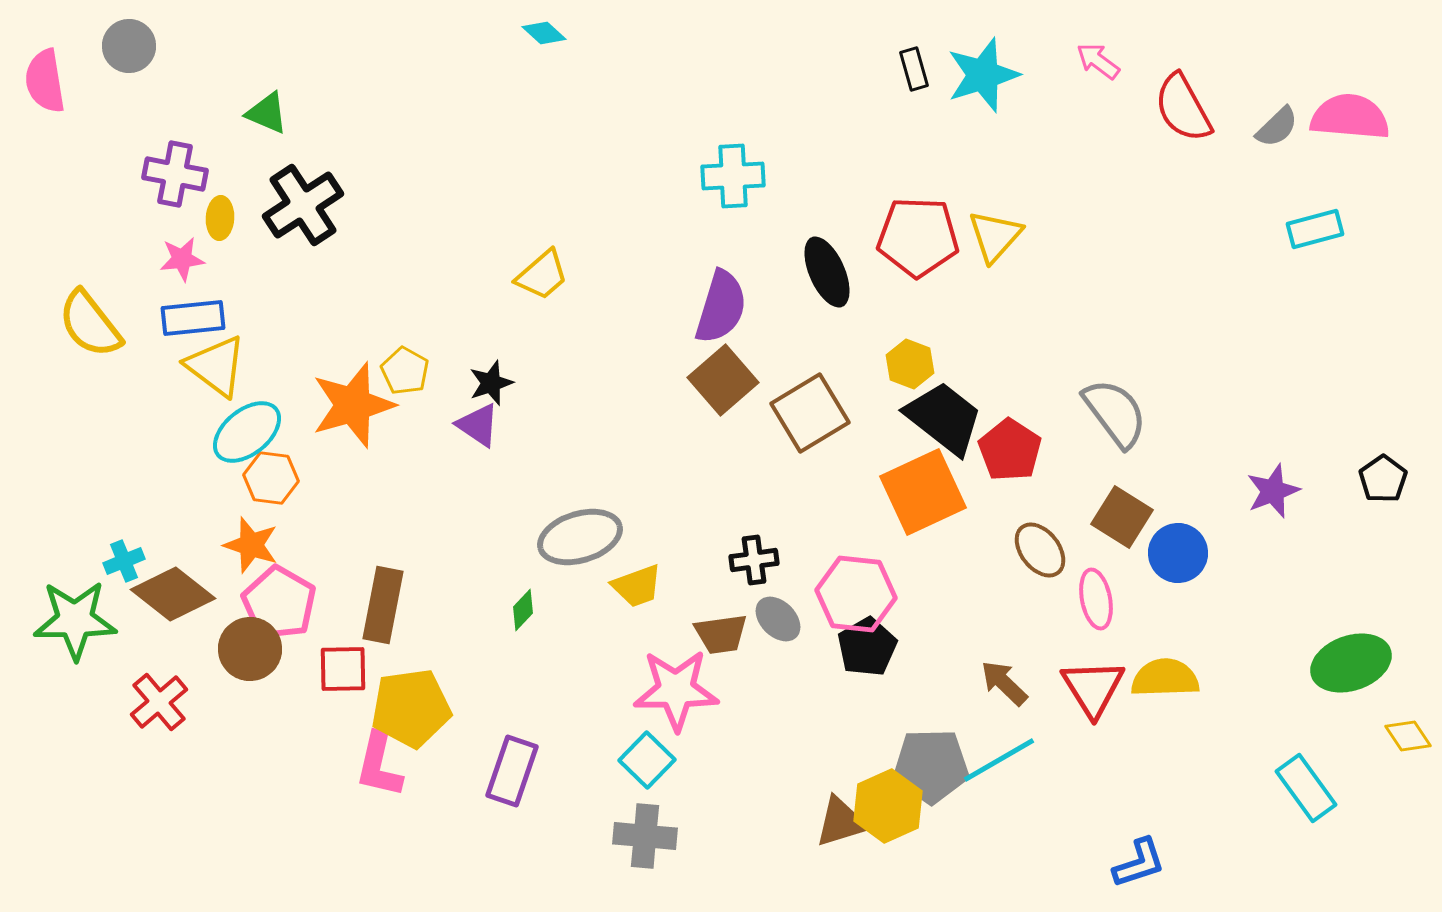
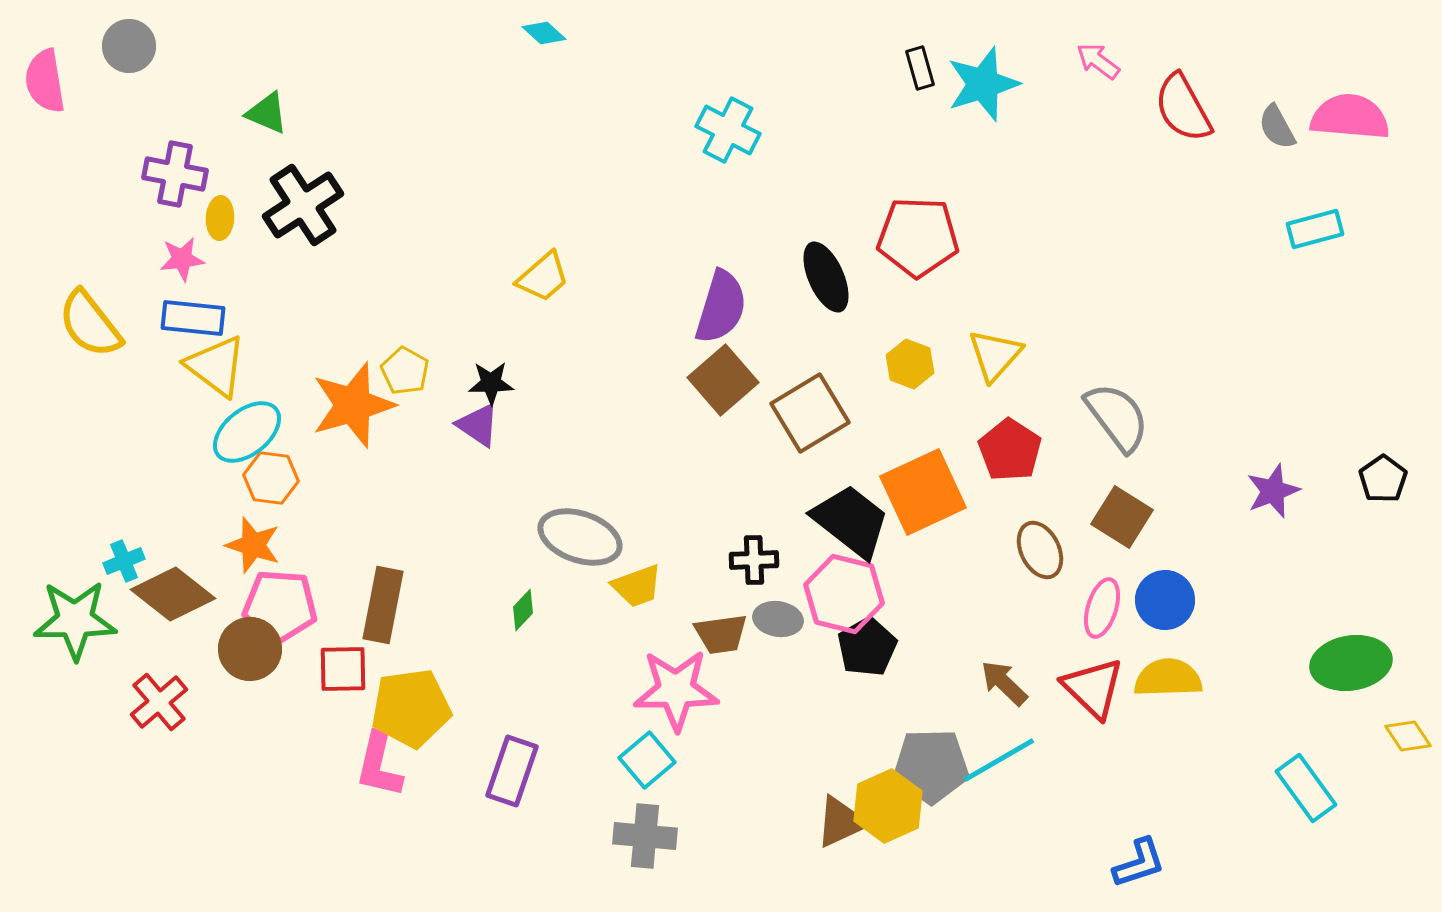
black rectangle at (914, 69): moved 6 px right, 1 px up
cyan star at (983, 75): moved 9 px down
gray semicircle at (1277, 127): rotated 105 degrees clockwise
cyan cross at (733, 176): moved 5 px left, 46 px up; rotated 30 degrees clockwise
yellow triangle at (995, 236): moved 119 px down
black ellipse at (827, 272): moved 1 px left, 5 px down
yellow trapezoid at (542, 275): moved 1 px right, 2 px down
blue rectangle at (193, 318): rotated 12 degrees clockwise
black star at (491, 383): rotated 18 degrees clockwise
gray semicircle at (1115, 413): moved 2 px right, 4 px down
black trapezoid at (944, 418): moved 93 px left, 103 px down
gray ellipse at (580, 537): rotated 36 degrees clockwise
orange star at (251, 545): moved 2 px right
brown ellipse at (1040, 550): rotated 12 degrees clockwise
blue circle at (1178, 553): moved 13 px left, 47 px down
black cross at (754, 560): rotated 6 degrees clockwise
pink hexagon at (856, 594): moved 12 px left; rotated 8 degrees clockwise
pink ellipse at (1096, 599): moved 6 px right, 9 px down; rotated 28 degrees clockwise
pink pentagon at (279, 603): moved 1 px right, 3 px down; rotated 26 degrees counterclockwise
gray ellipse at (778, 619): rotated 36 degrees counterclockwise
green ellipse at (1351, 663): rotated 10 degrees clockwise
yellow semicircle at (1165, 678): moved 3 px right
red triangle at (1093, 688): rotated 14 degrees counterclockwise
cyan square at (647, 760): rotated 6 degrees clockwise
brown triangle at (841, 822): rotated 8 degrees counterclockwise
